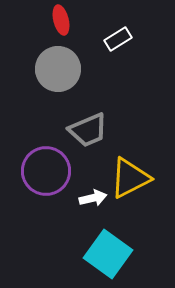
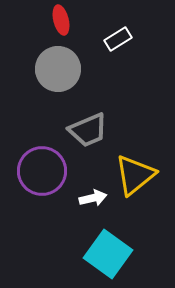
purple circle: moved 4 px left
yellow triangle: moved 5 px right, 3 px up; rotated 12 degrees counterclockwise
